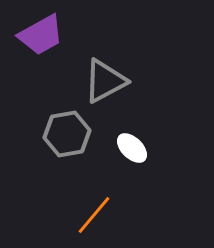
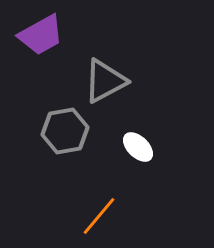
gray hexagon: moved 2 px left, 3 px up
white ellipse: moved 6 px right, 1 px up
orange line: moved 5 px right, 1 px down
